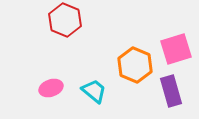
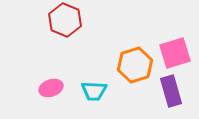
pink square: moved 1 px left, 4 px down
orange hexagon: rotated 20 degrees clockwise
cyan trapezoid: rotated 144 degrees clockwise
